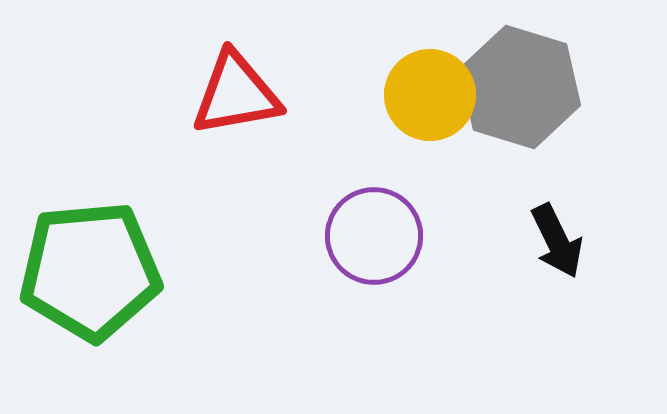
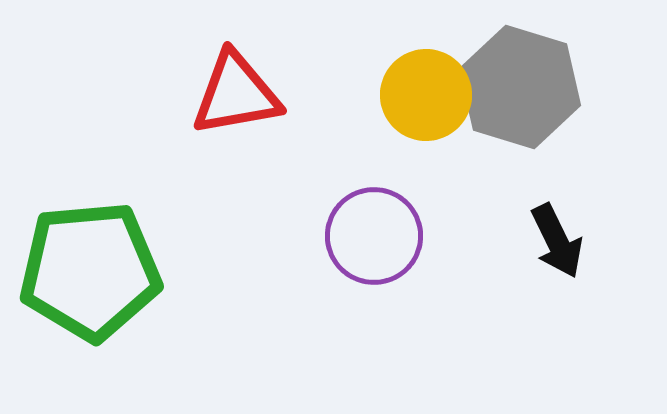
yellow circle: moved 4 px left
